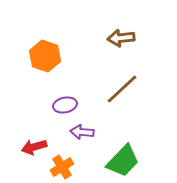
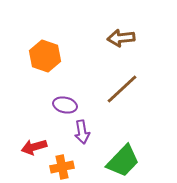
purple ellipse: rotated 25 degrees clockwise
purple arrow: rotated 105 degrees counterclockwise
orange cross: rotated 20 degrees clockwise
